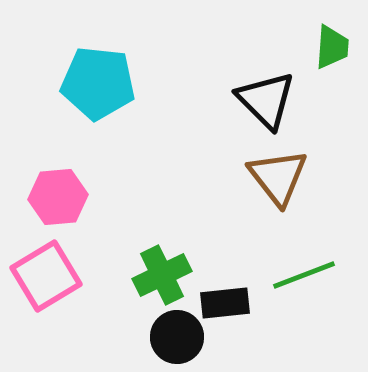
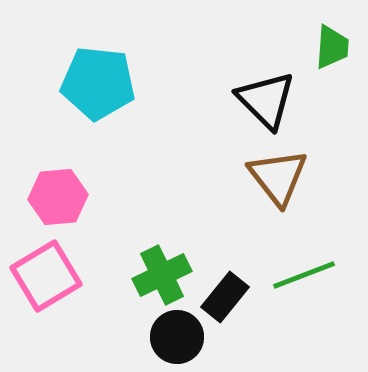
black rectangle: moved 6 px up; rotated 45 degrees counterclockwise
